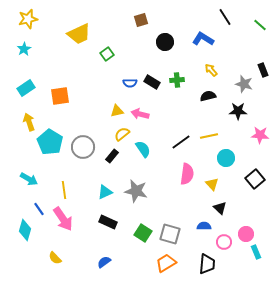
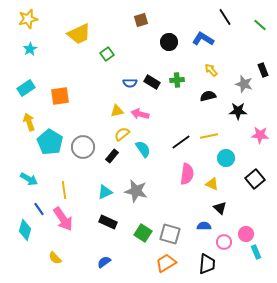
black circle at (165, 42): moved 4 px right
cyan star at (24, 49): moved 6 px right
yellow triangle at (212, 184): rotated 24 degrees counterclockwise
